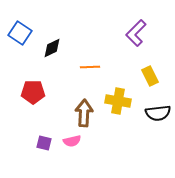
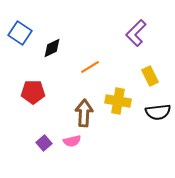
orange line: rotated 30 degrees counterclockwise
black semicircle: moved 1 px up
purple square: rotated 35 degrees clockwise
